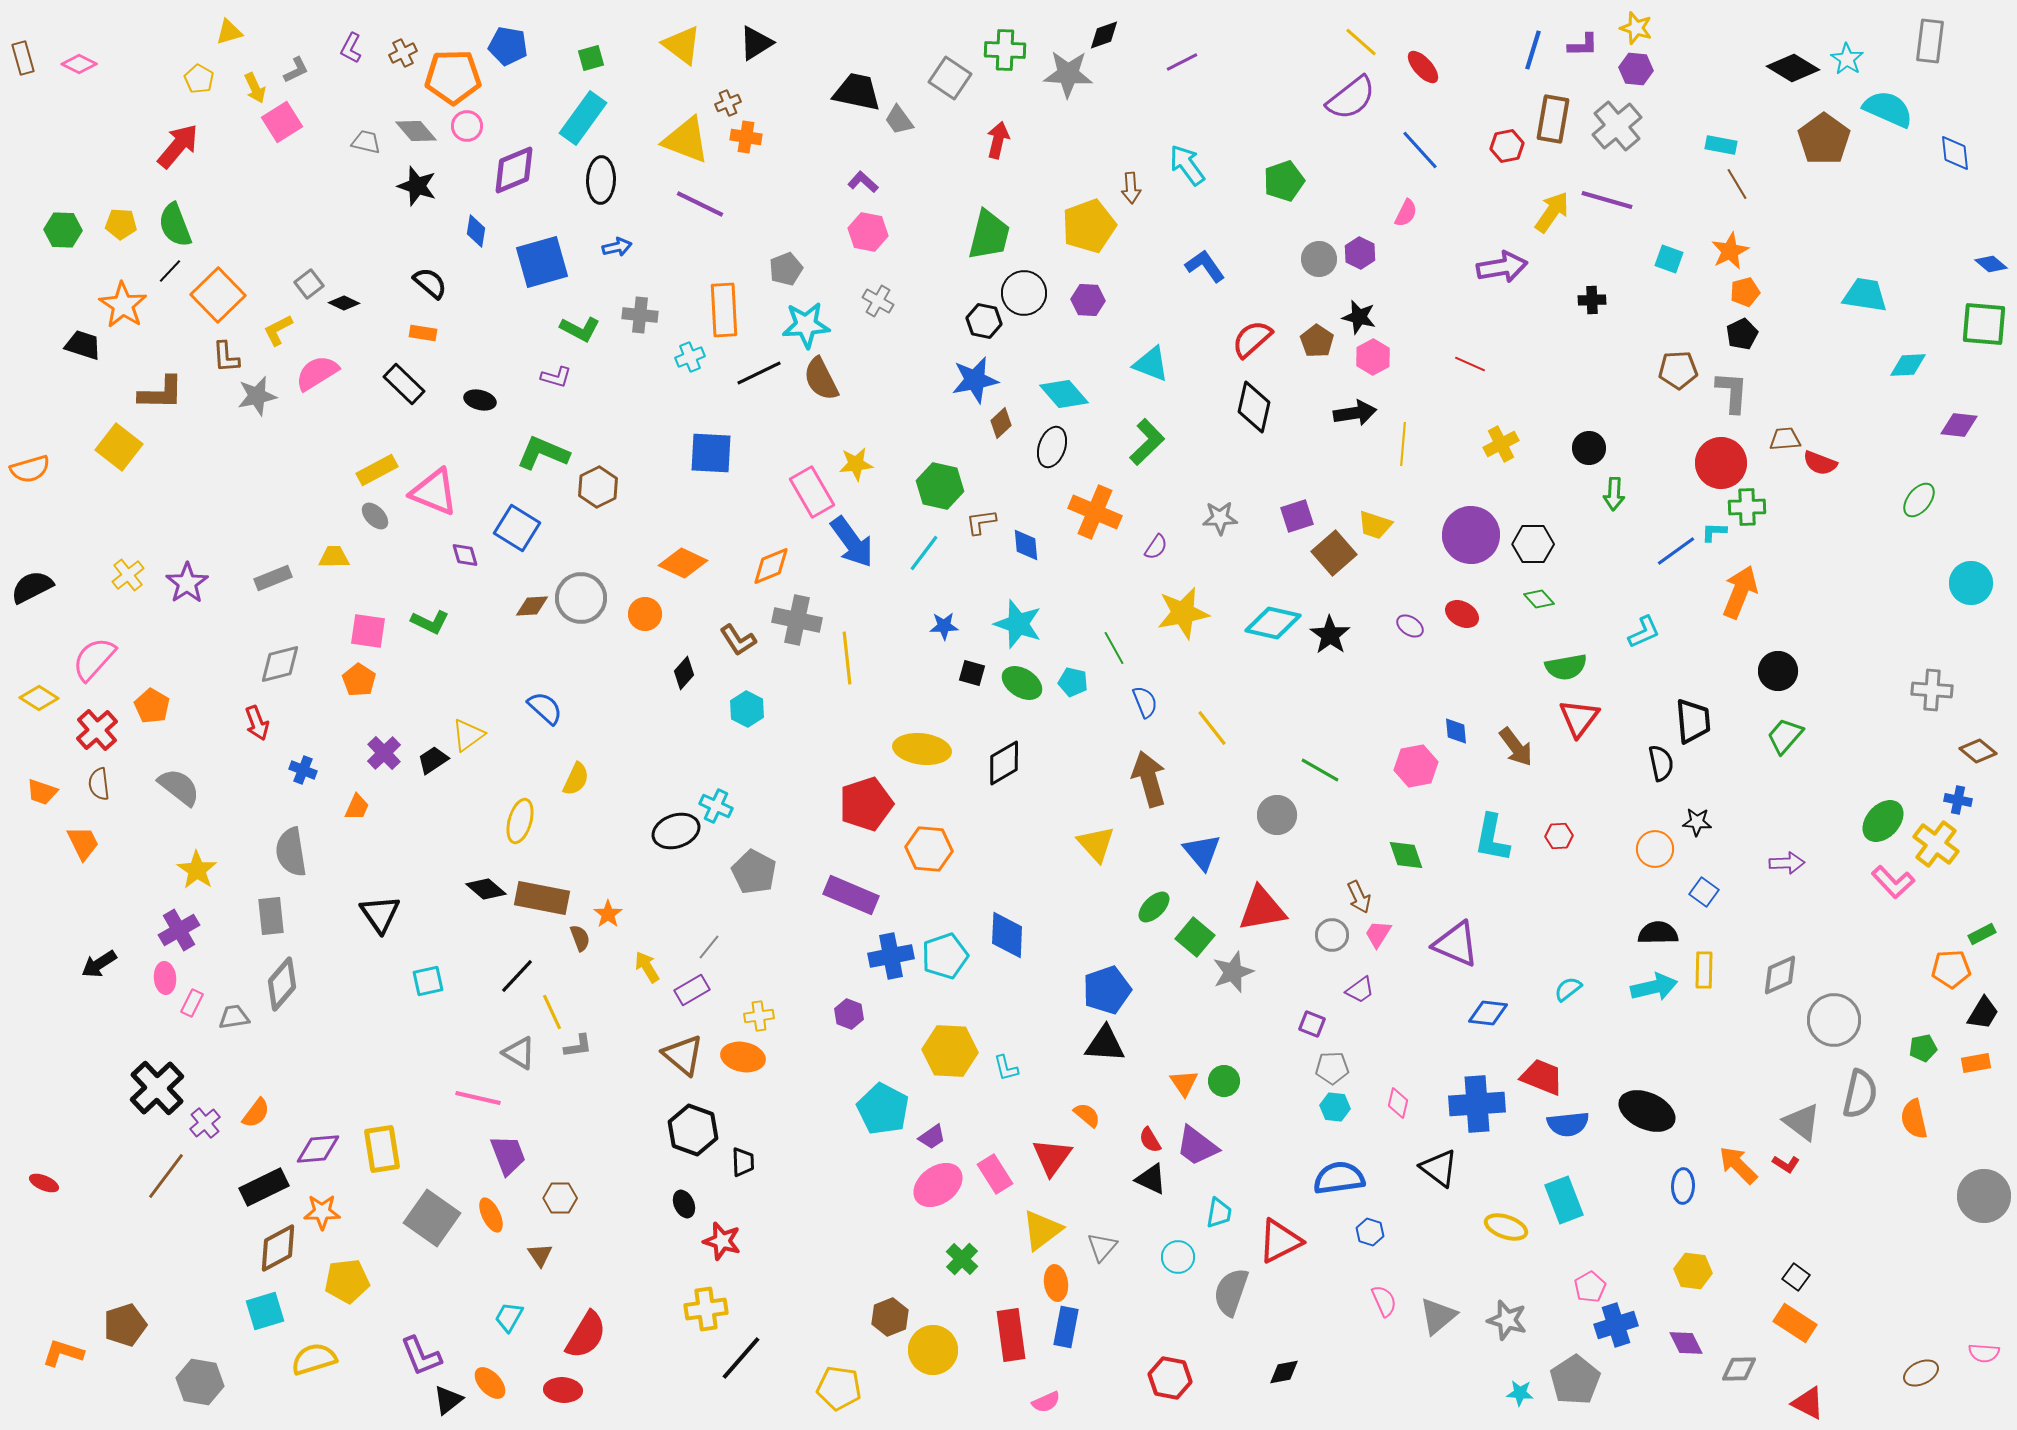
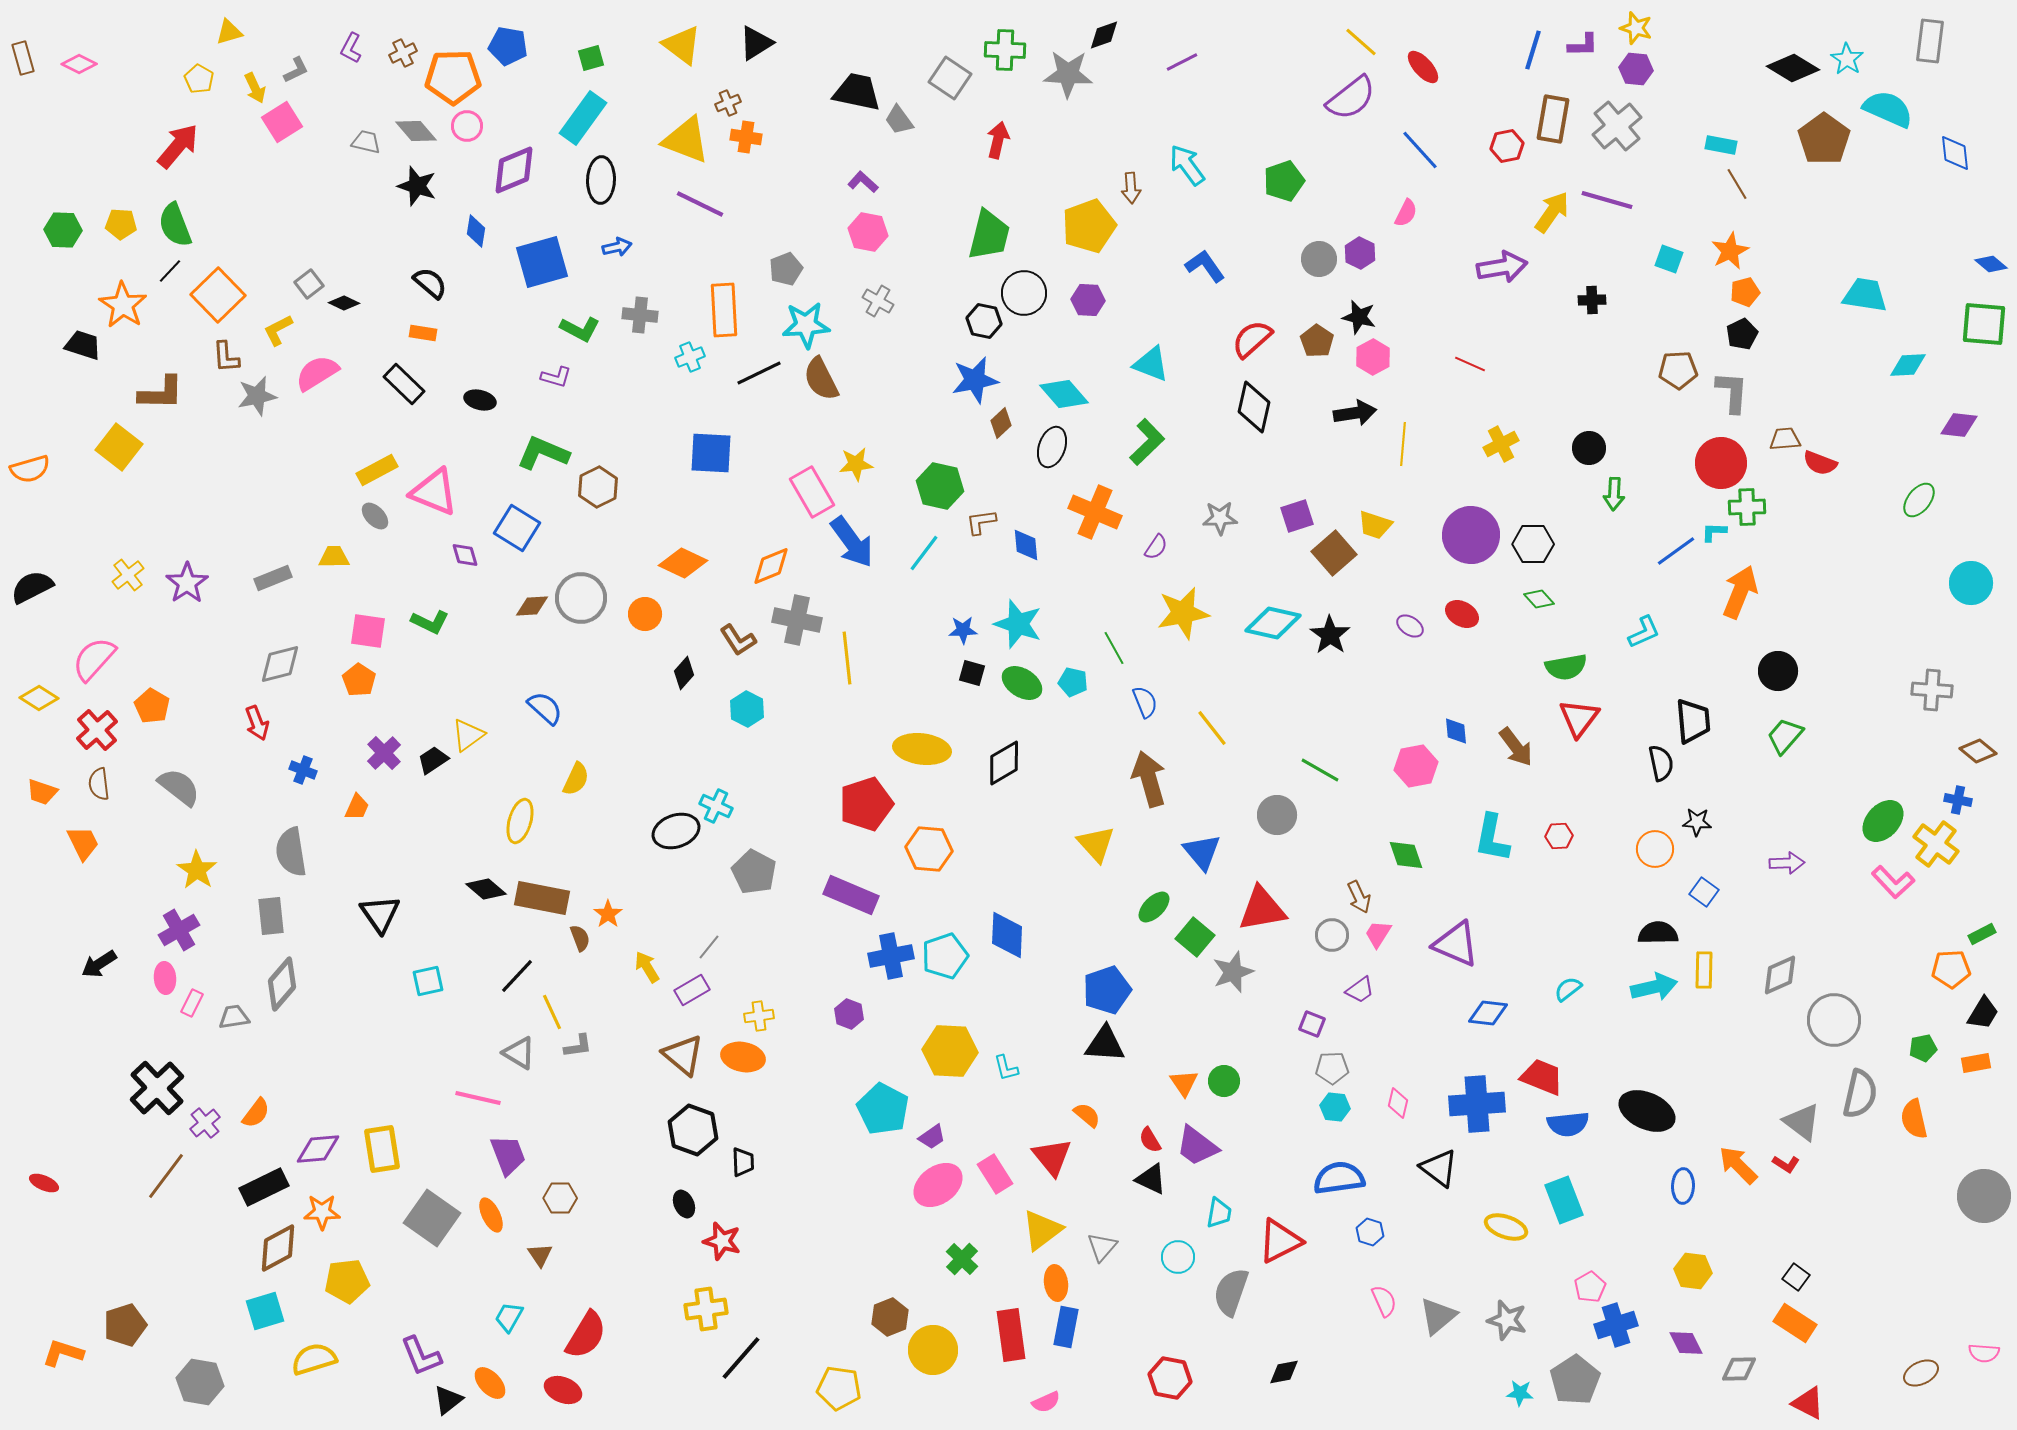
blue star at (944, 626): moved 19 px right, 4 px down
red triangle at (1052, 1157): rotated 15 degrees counterclockwise
red ellipse at (563, 1390): rotated 18 degrees clockwise
